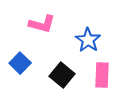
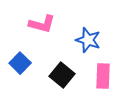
blue star: rotated 15 degrees counterclockwise
pink rectangle: moved 1 px right, 1 px down
